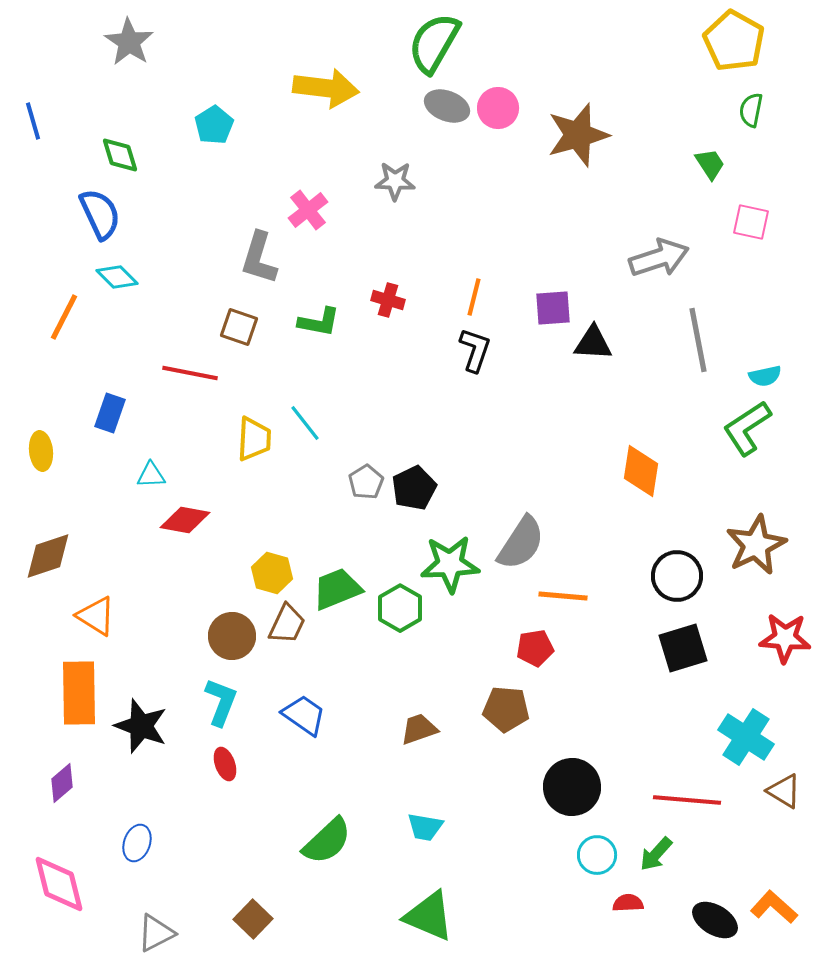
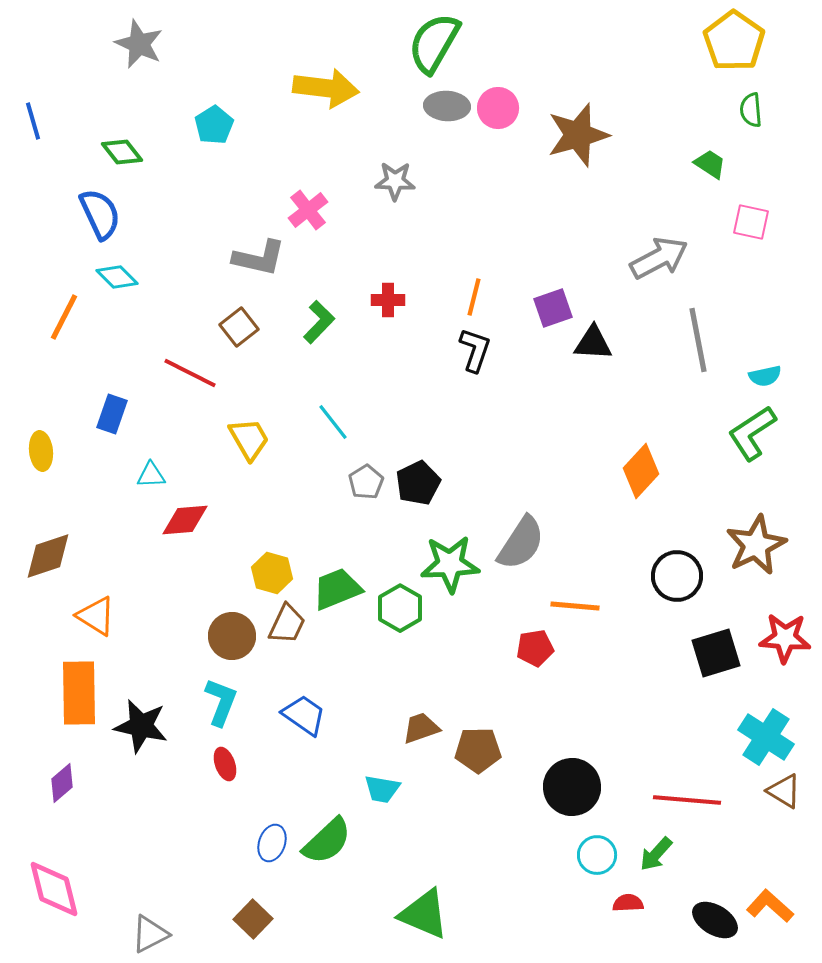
yellow pentagon at (734, 41): rotated 6 degrees clockwise
gray star at (129, 42): moved 10 px right, 2 px down; rotated 9 degrees counterclockwise
gray ellipse at (447, 106): rotated 18 degrees counterclockwise
green semicircle at (751, 110): rotated 16 degrees counterclockwise
green diamond at (120, 155): moved 2 px right, 3 px up; rotated 21 degrees counterclockwise
green trapezoid at (710, 164): rotated 24 degrees counterclockwise
gray L-shape at (259, 258): rotated 94 degrees counterclockwise
gray arrow at (659, 258): rotated 10 degrees counterclockwise
red cross at (388, 300): rotated 16 degrees counterclockwise
purple square at (553, 308): rotated 15 degrees counterclockwise
green L-shape at (319, 322): rotated 57 degrees counterclockwise
brown square at (239, 327): rotated 33 degrees clockwise
red line at (190, 373): rotated 16 degrees clockwise
blue rectangle at (110, 413): moved 2 px right, 1 px down
cyan line at (305, 423): moved 28 px right, 1 px up
green L-shape at (747, 428): moved 5 px right, 5 px down
yellow trapezoid at (254, 439): moved 5 px left; rotated 33 degrees counterclockwise
orange diamond at (641, 471): rotated 34 degrees clockwise
black pentagon at (414, 488): moved 4 px right, 5 px up
red diamond at (185, 520): rotated 15 degrees counterclockwise
orange line at (563, 596): moved 12 px right, 10 px down
black square at (683, 648): moved 33 px right, 5 px down
brown pentagon at (506, 709): moved 28 px left, 41 px down; rotated 6 degrees counterclockwise
black star at (141, 726): rotated 8 degrees counterclockwise
brown trapezoid at (419, 729): moved 2 px right, 1 px up
cyan cross at (746, 737): moved 20 px right
cyan trapezoid at (425, 827): moved 43 px left, 38 px up
blue ellipse at (137, 843): moved 135 px right
pink diamond at (59, 884): moved 5 px left, 5 px down
orange L-shape at (774, 907): moved 4 px left, 1 px up
green triangle at (429, 916): moved 5 px left, 2 px up
gray triangle at (156, 933): moved 6 px left, 1 px down
